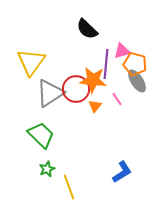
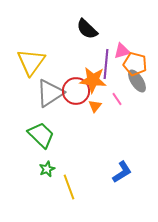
red circle: moved 2 px down
